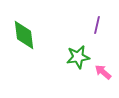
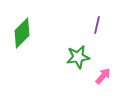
green diamond: moved 2 px left, 2 px up; rotated 52 degrees clockwise
pink arrow: moved 4 px down; rotated 90 degrees clockwise
